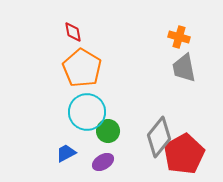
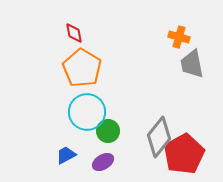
red diamond: moved 1 px right, 1 px down
gray trapezoid: moved 8 px right, 4 px up
blue trapezoid: moved 2 px down
